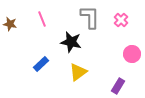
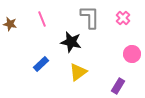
pink cross: moved 2 px right, 2 px up
